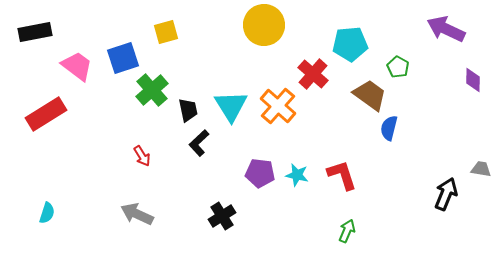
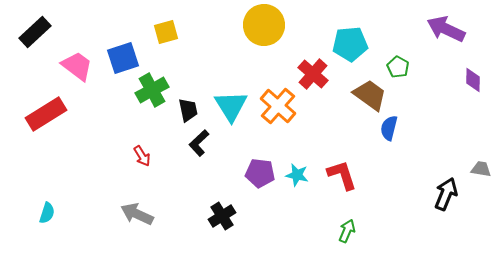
black rectangle: rotated 32 degrees counterclockwise
green cross: rotated 12 degrees clockwise
